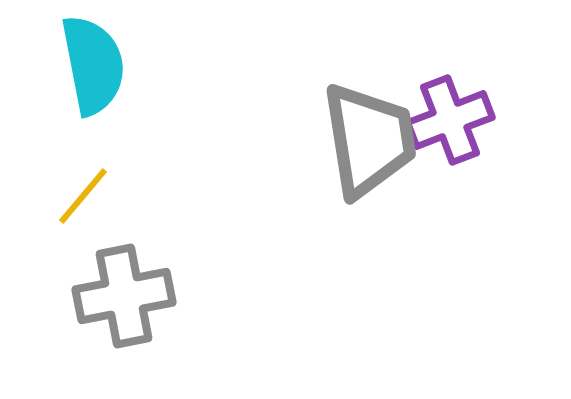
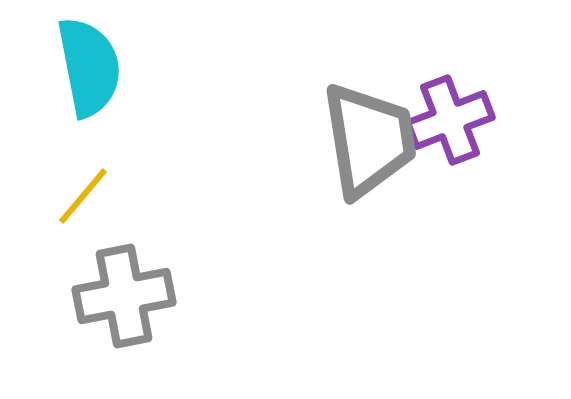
cyan semicircle: moved 4 px left, 2 px down
